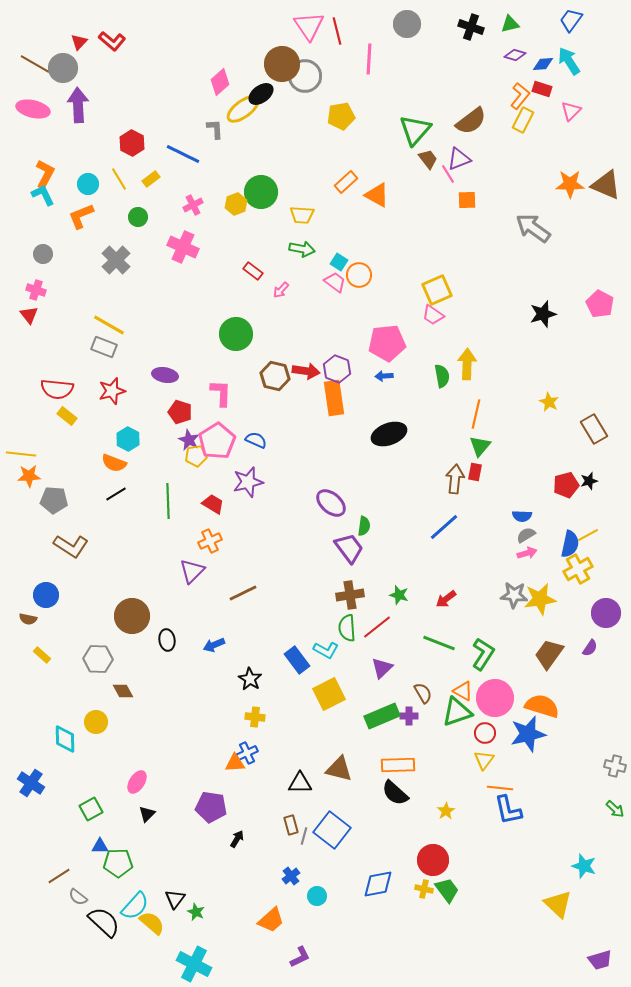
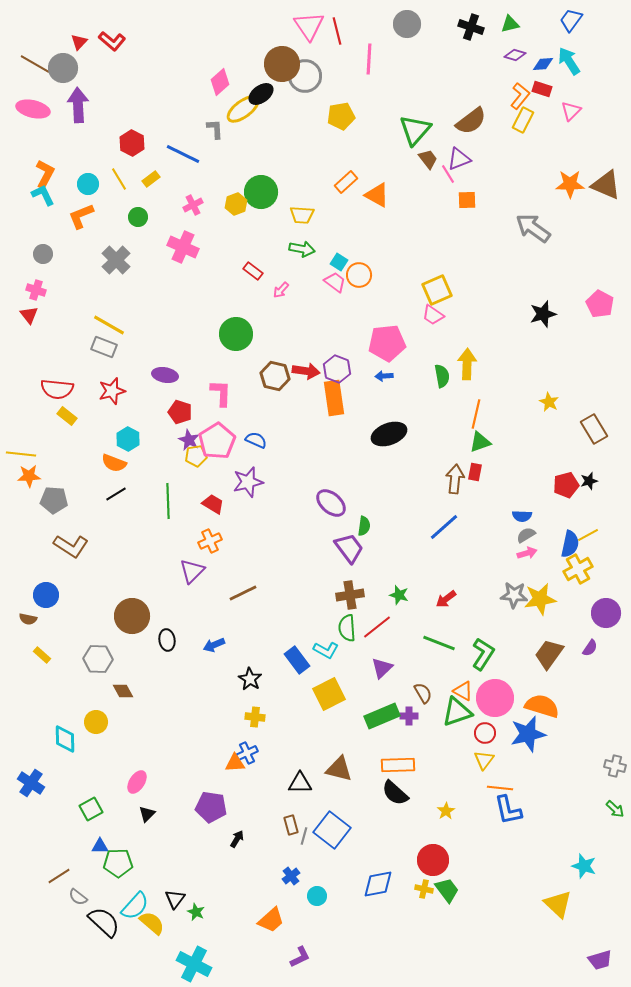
green triangle at (480, 446): moved 4 px up; rotated 30 degrees clockwise
